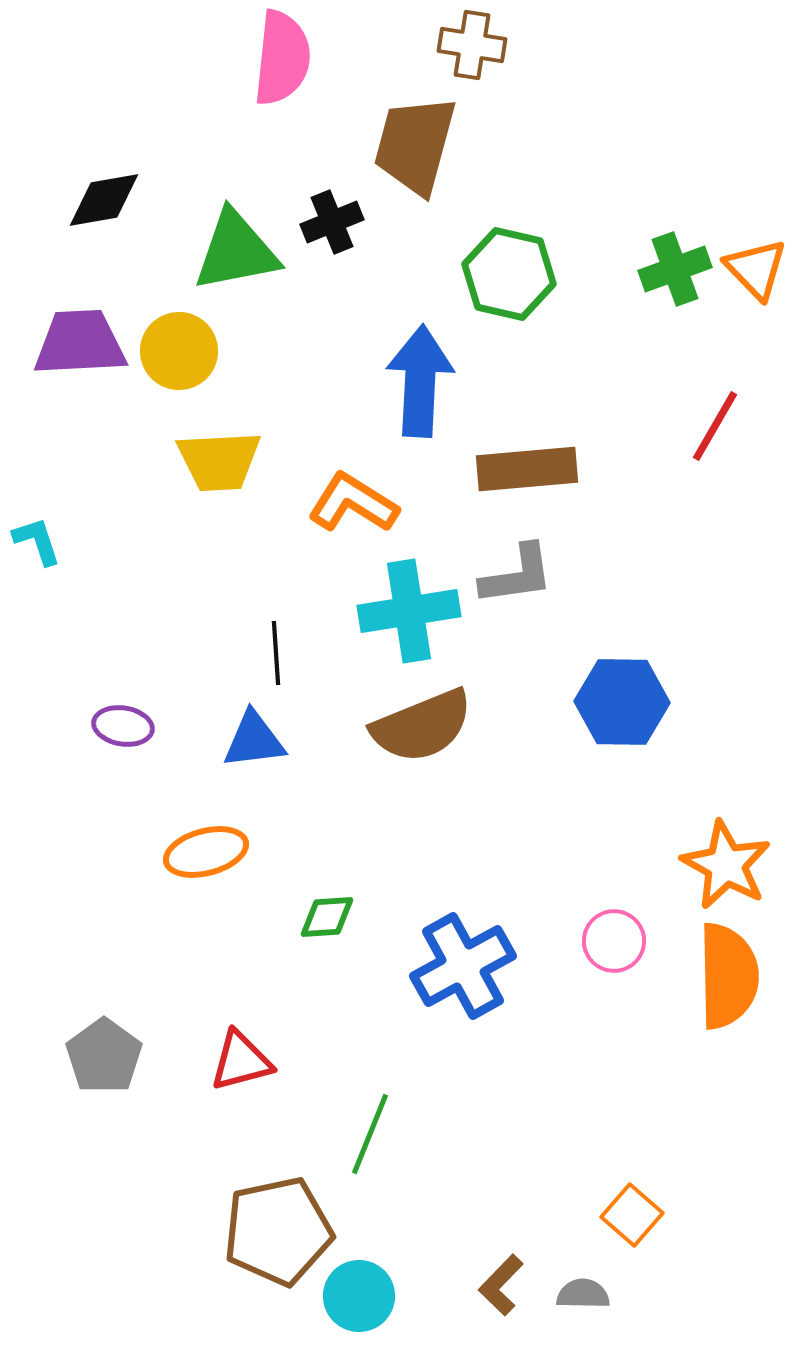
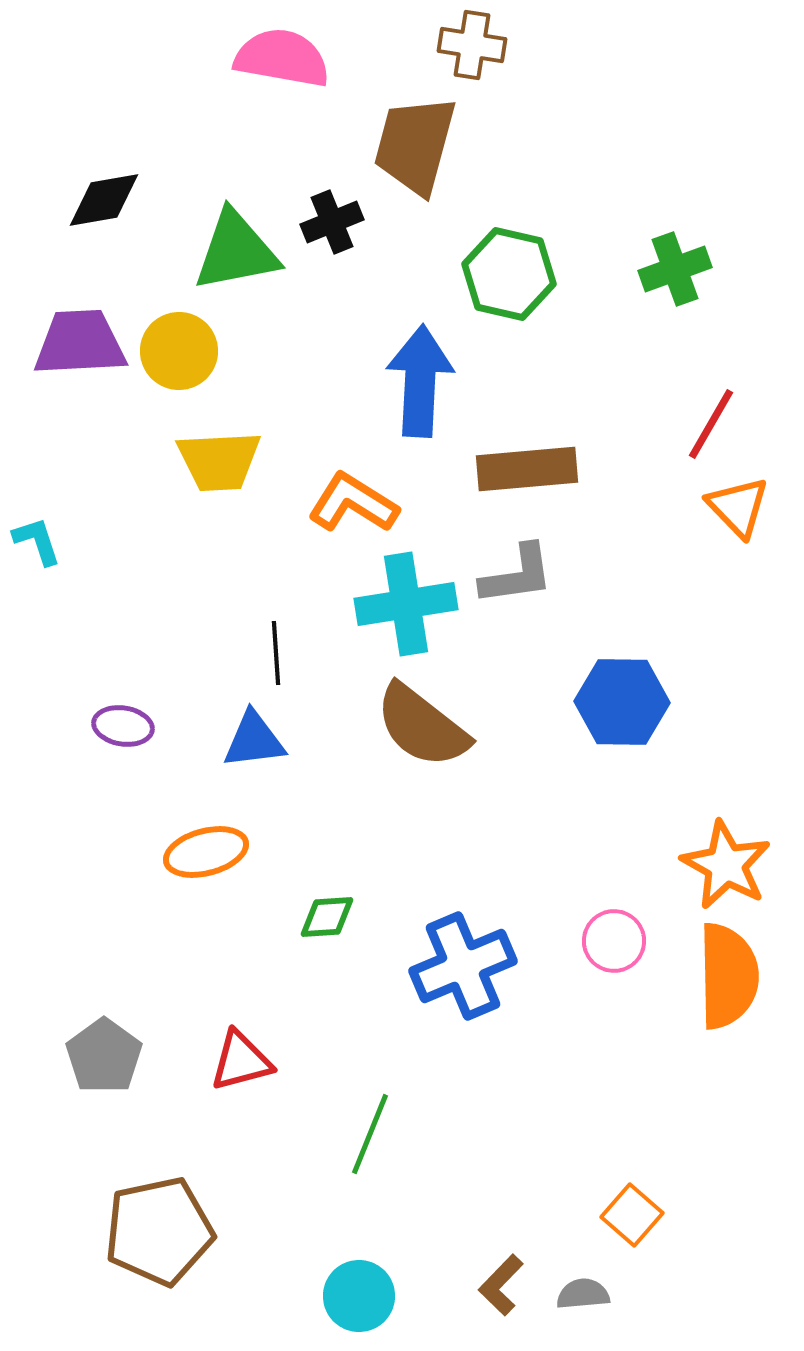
pink semicircle: rotated 86 degrees counterclockwise
orange triangle: moved 18 px left, 238 px down
red line: moved 4 px left, 2 px up
cyan cross: moved 3 px left, 7 px up
brown semicircle: rotated 60 degrees clockwise
blue cross: rotated 6 degrees clockwise
brown pentagon: moved 119 px left
gray semicircle: rotated 6 degrees counterclockwise
